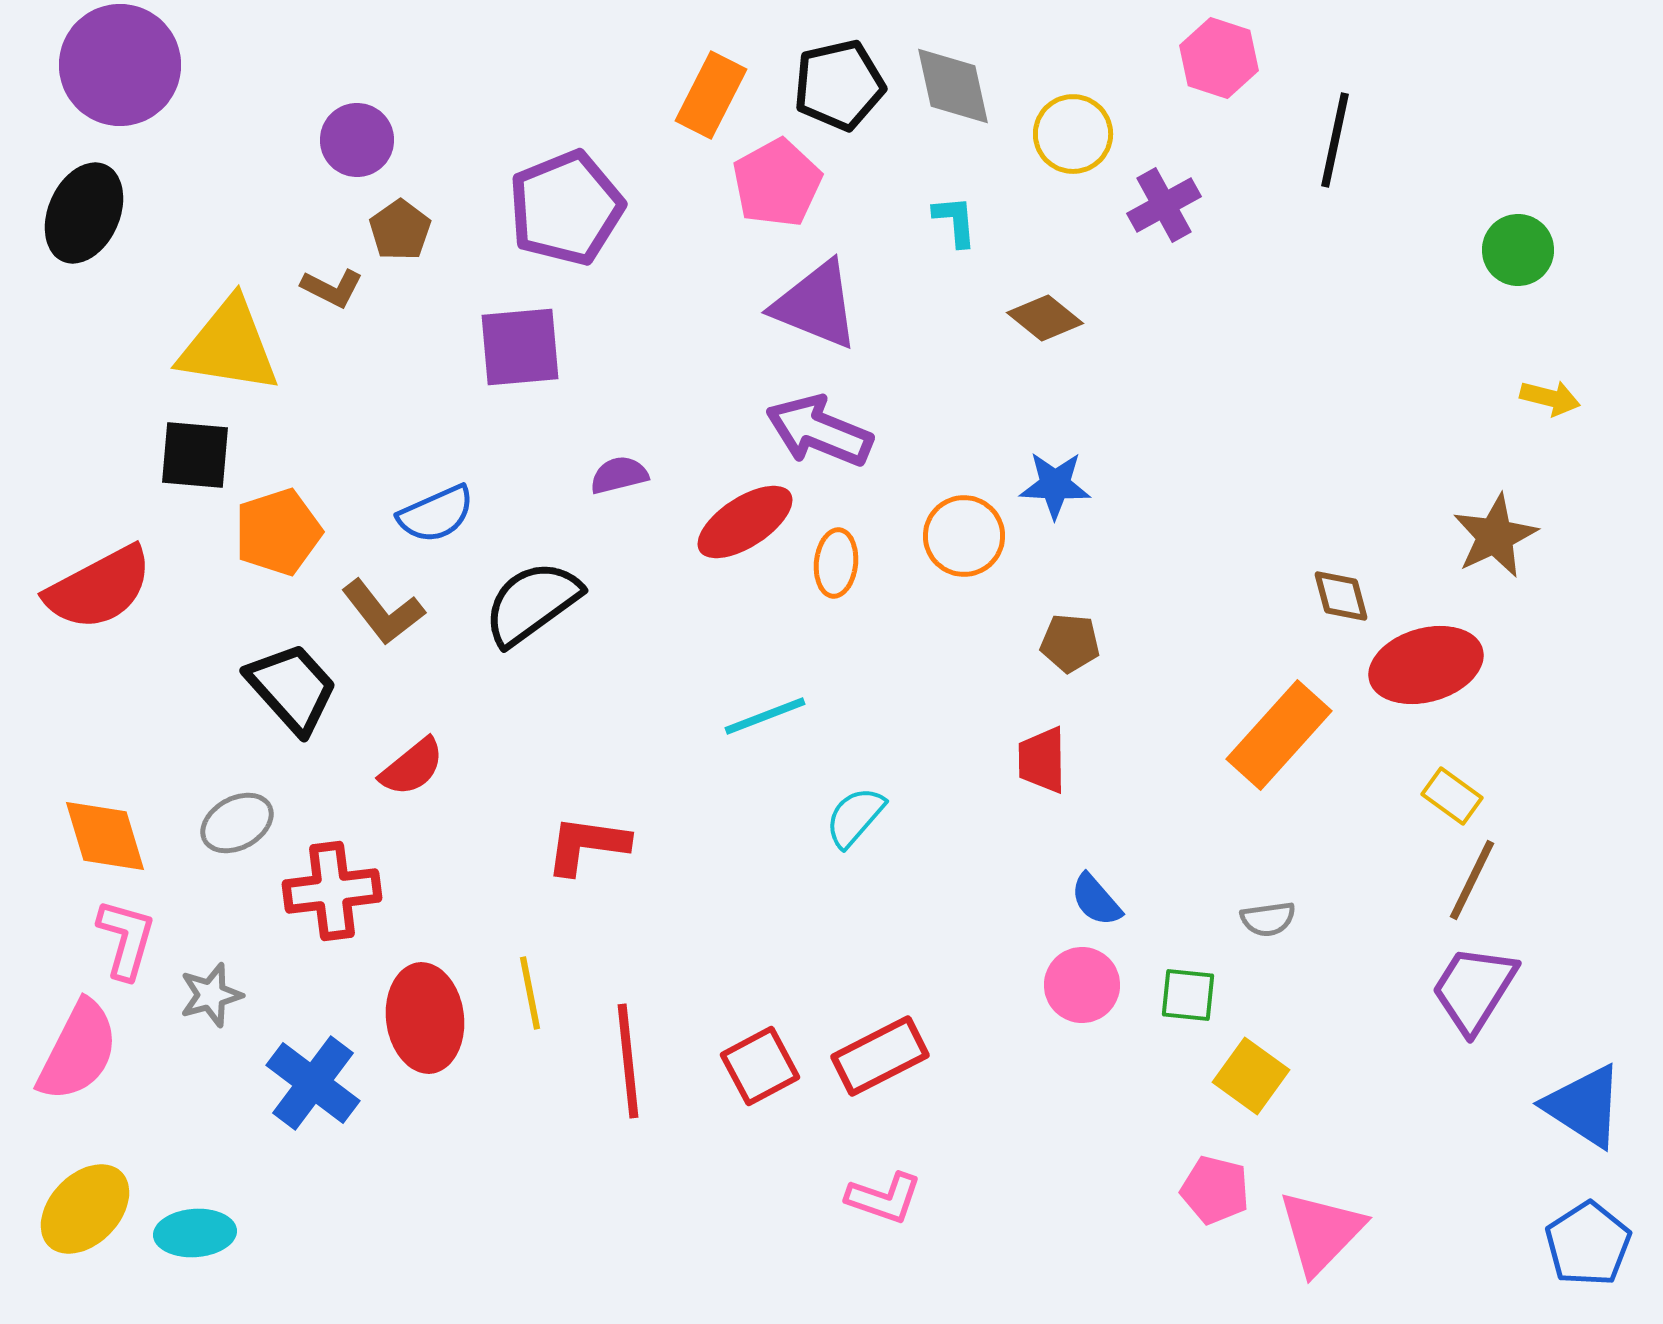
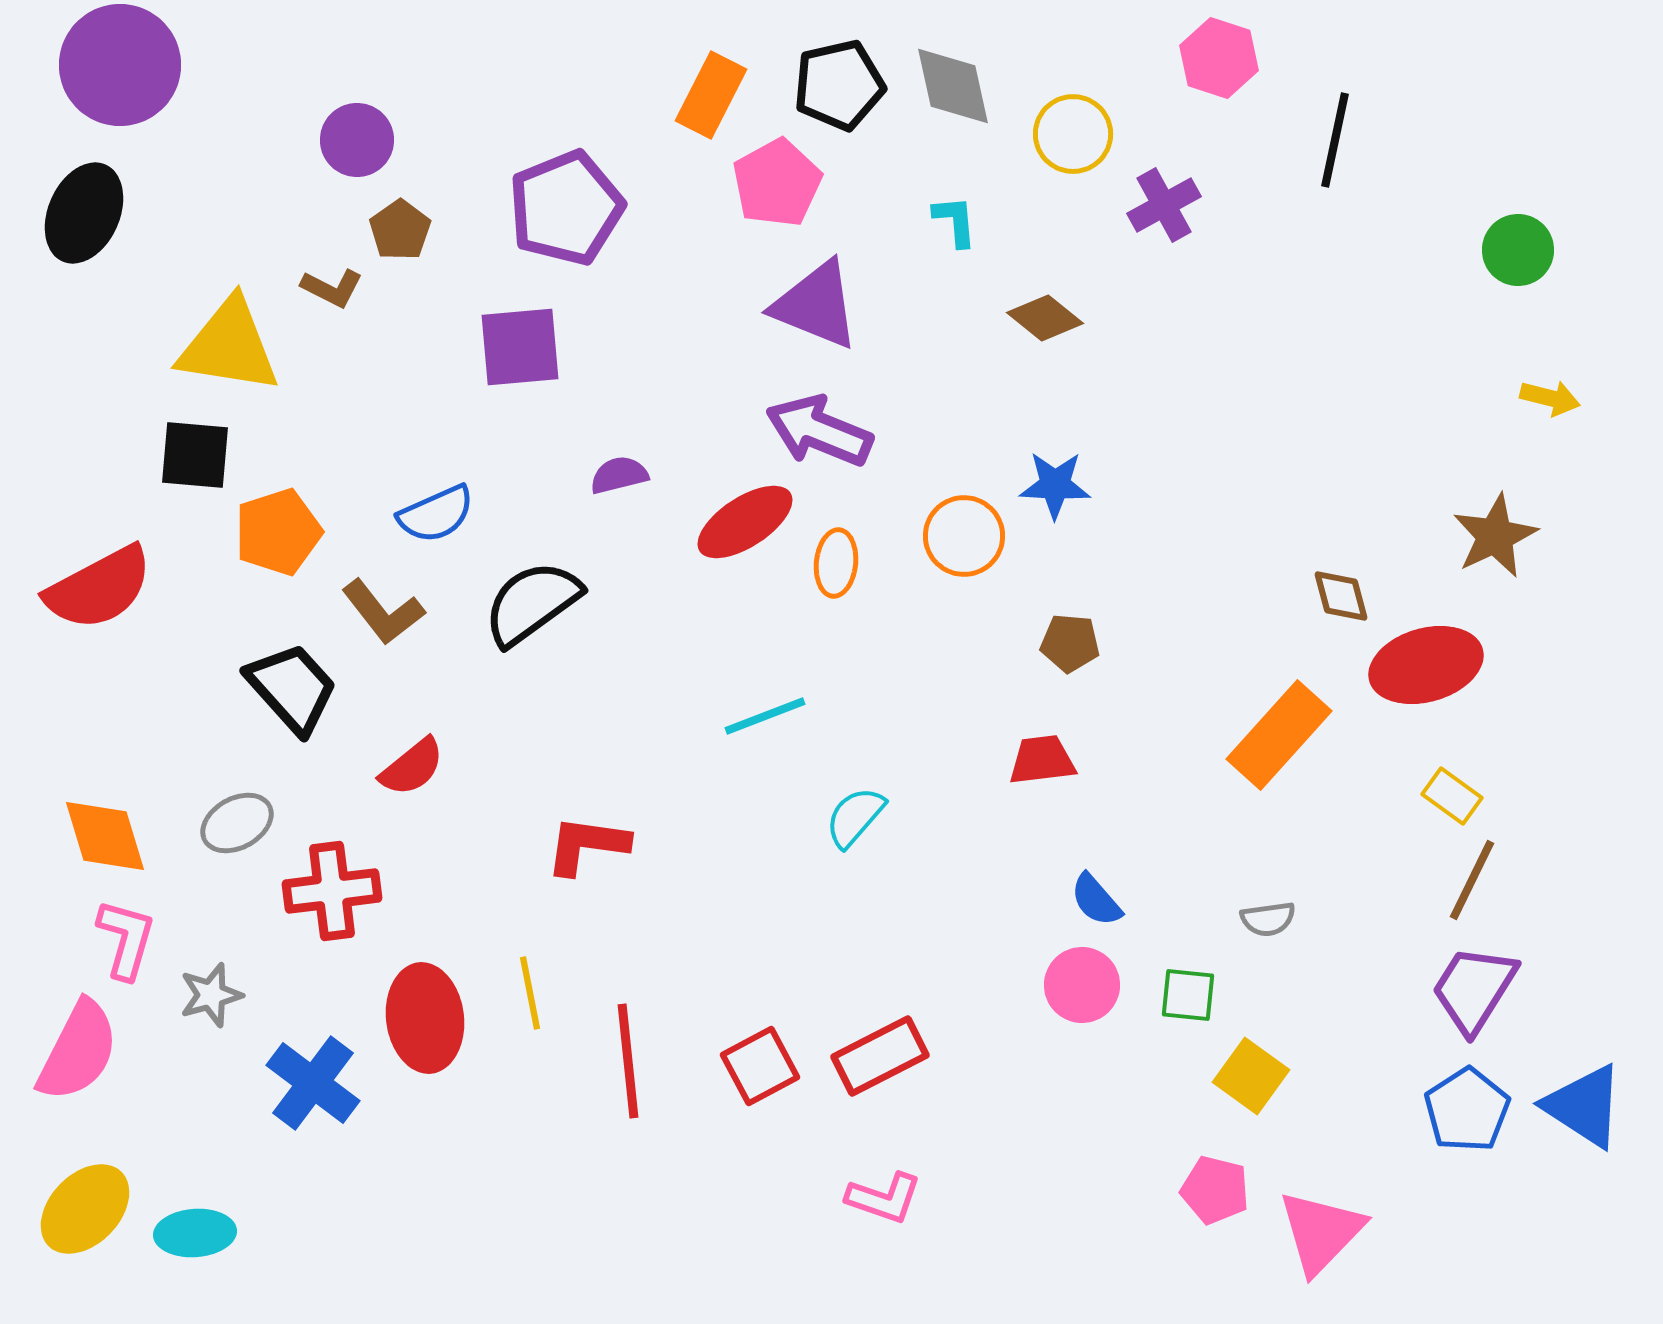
red trapezoid at (1042, 760): rotated 84 degrees clockwise
blue pentagon at (1588, 1244): moved 121 px left, 134 px up
